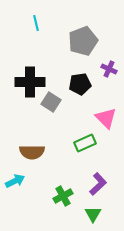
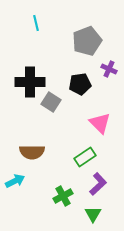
gray pentagon: moved 4 px right
pink triangle: moved 6 px left, 5 px down
green rectangle: moved 14 px down; rotated 10 degrees counterclockwise
